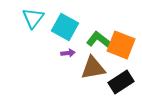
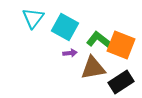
purple arrow: moved 2 px right
